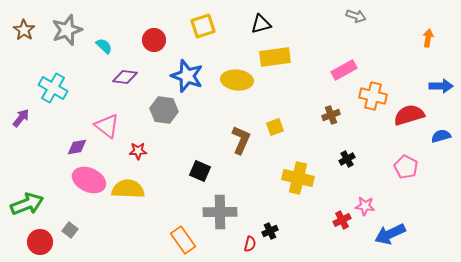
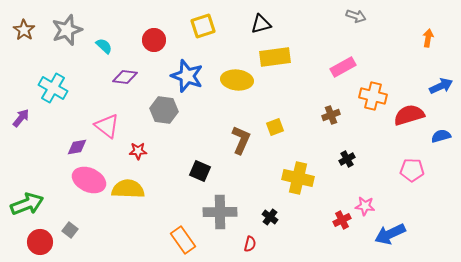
pink rectangle at (344, 70): moved 1 px left, 3 px up
blue arrow at (441, 86): rotated 25 degrees counterclockwise
pink pentagon at (406, 167): moved 6 px right, 3 px down; rotated 25 degrees counterclockwise
black cross at (270, 231): moved 14 px up; rotated 28 degrees counterclockwise
